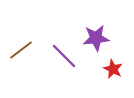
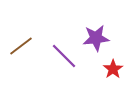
brown line: moved 4 px up
red star: rotated 12 degrees clockwise
